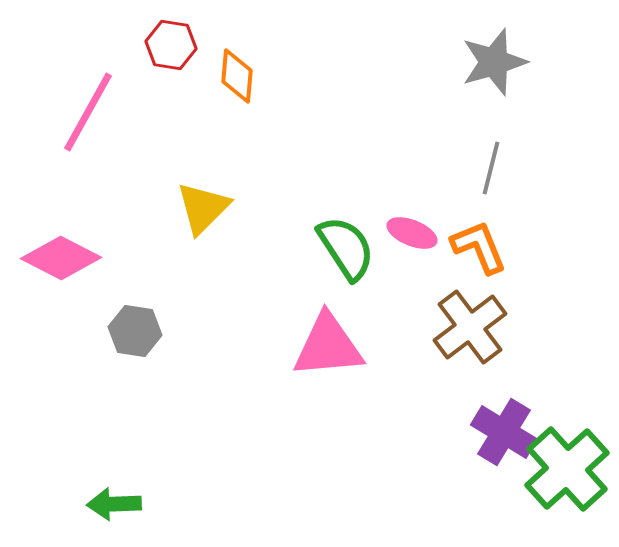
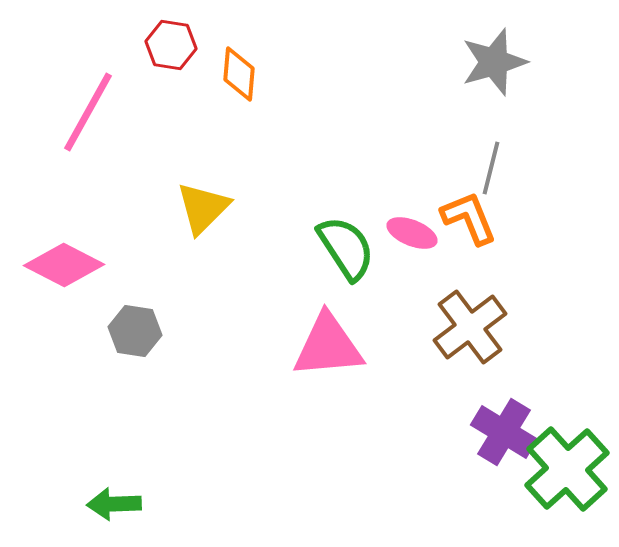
orange diamond: moved 2 px right, 2 px up
orange L-shape: moved 10 px left, 29 px up
pink diamond: moved 3 px right, 7 px down
